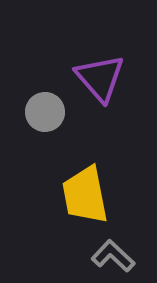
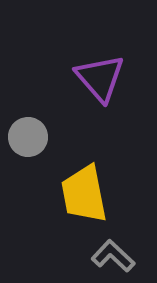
gray circle: moved 17 px left, 25 px down
yellow trapezoid: moved 1 px left, 1 px up
